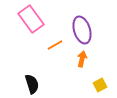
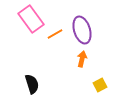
orange line: moved 11 px up
